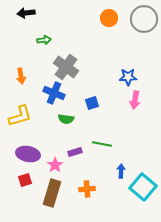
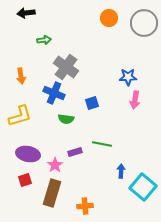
gray circle: moved 4 px down
orange cross: moved 2 px left, 17 px down
